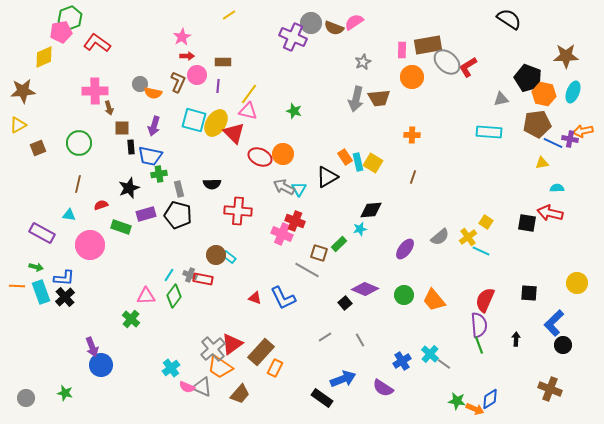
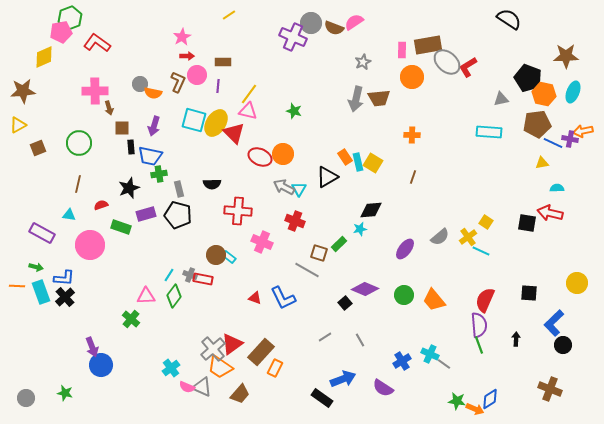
pink cross at (282, 234): moved 20 px left, 8 px down
cyan cross at (430, 354): rotated 18 degrees counterclockwise
